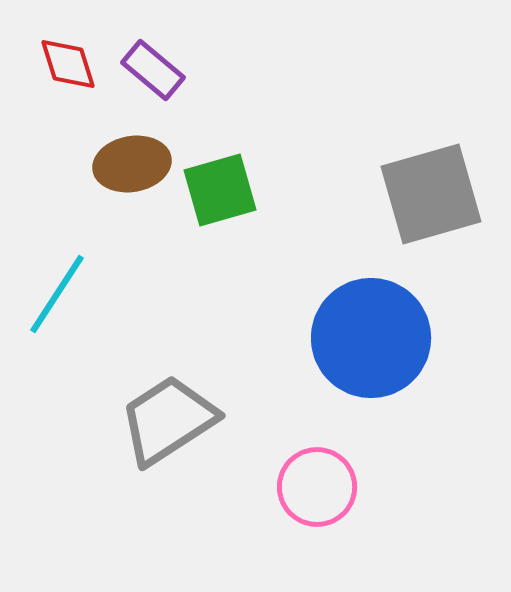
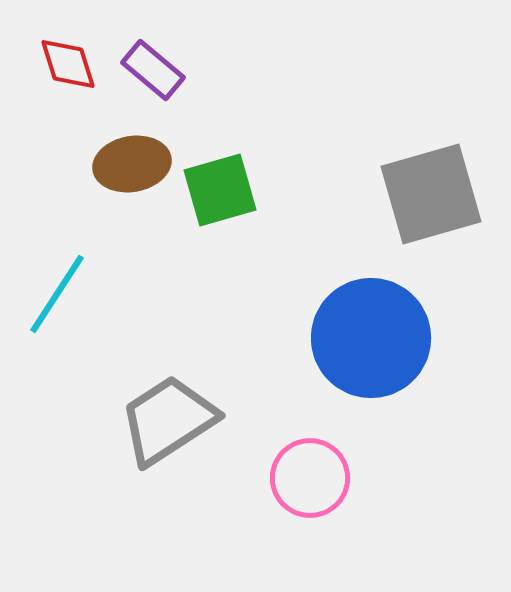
pink circle: moved 7 px left, 9 px up
